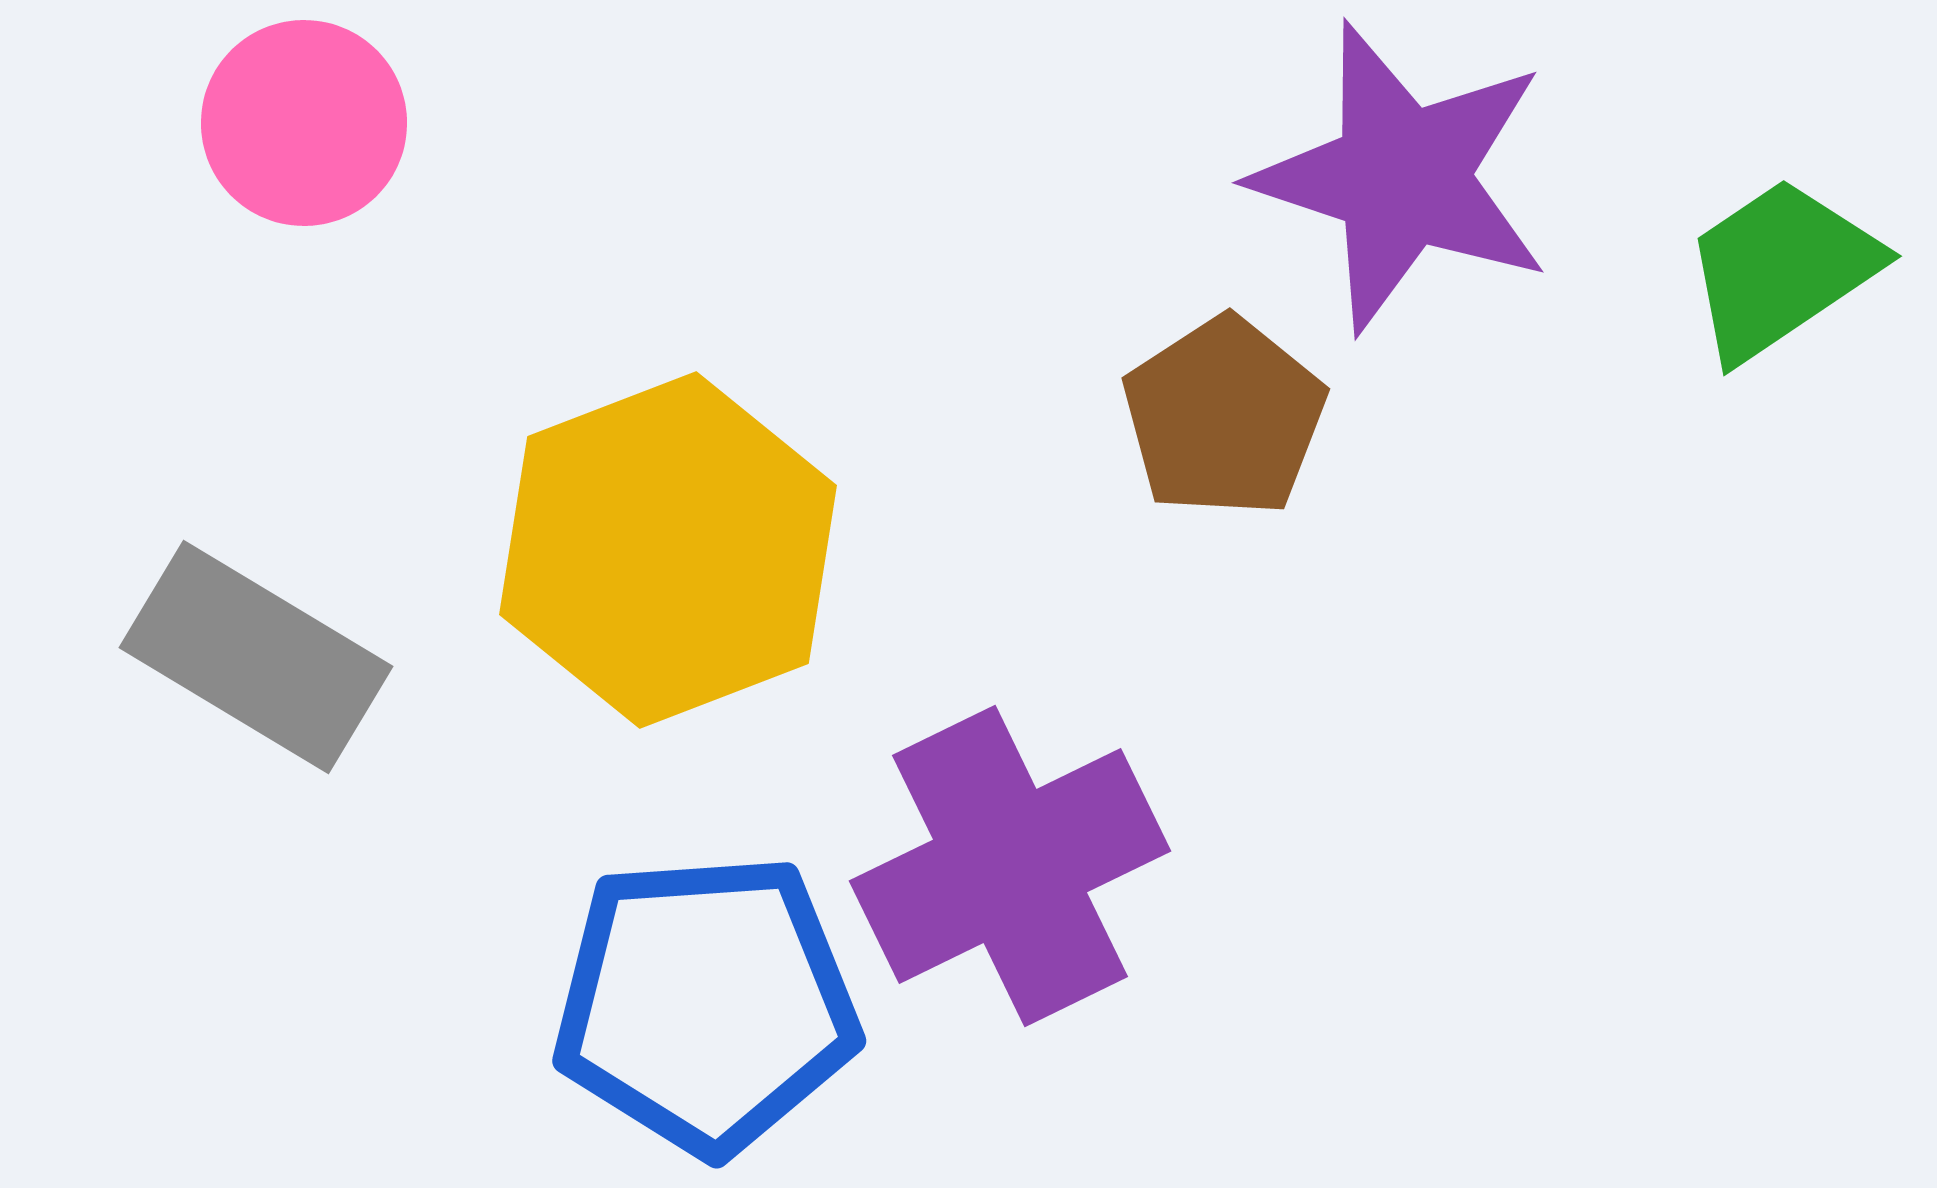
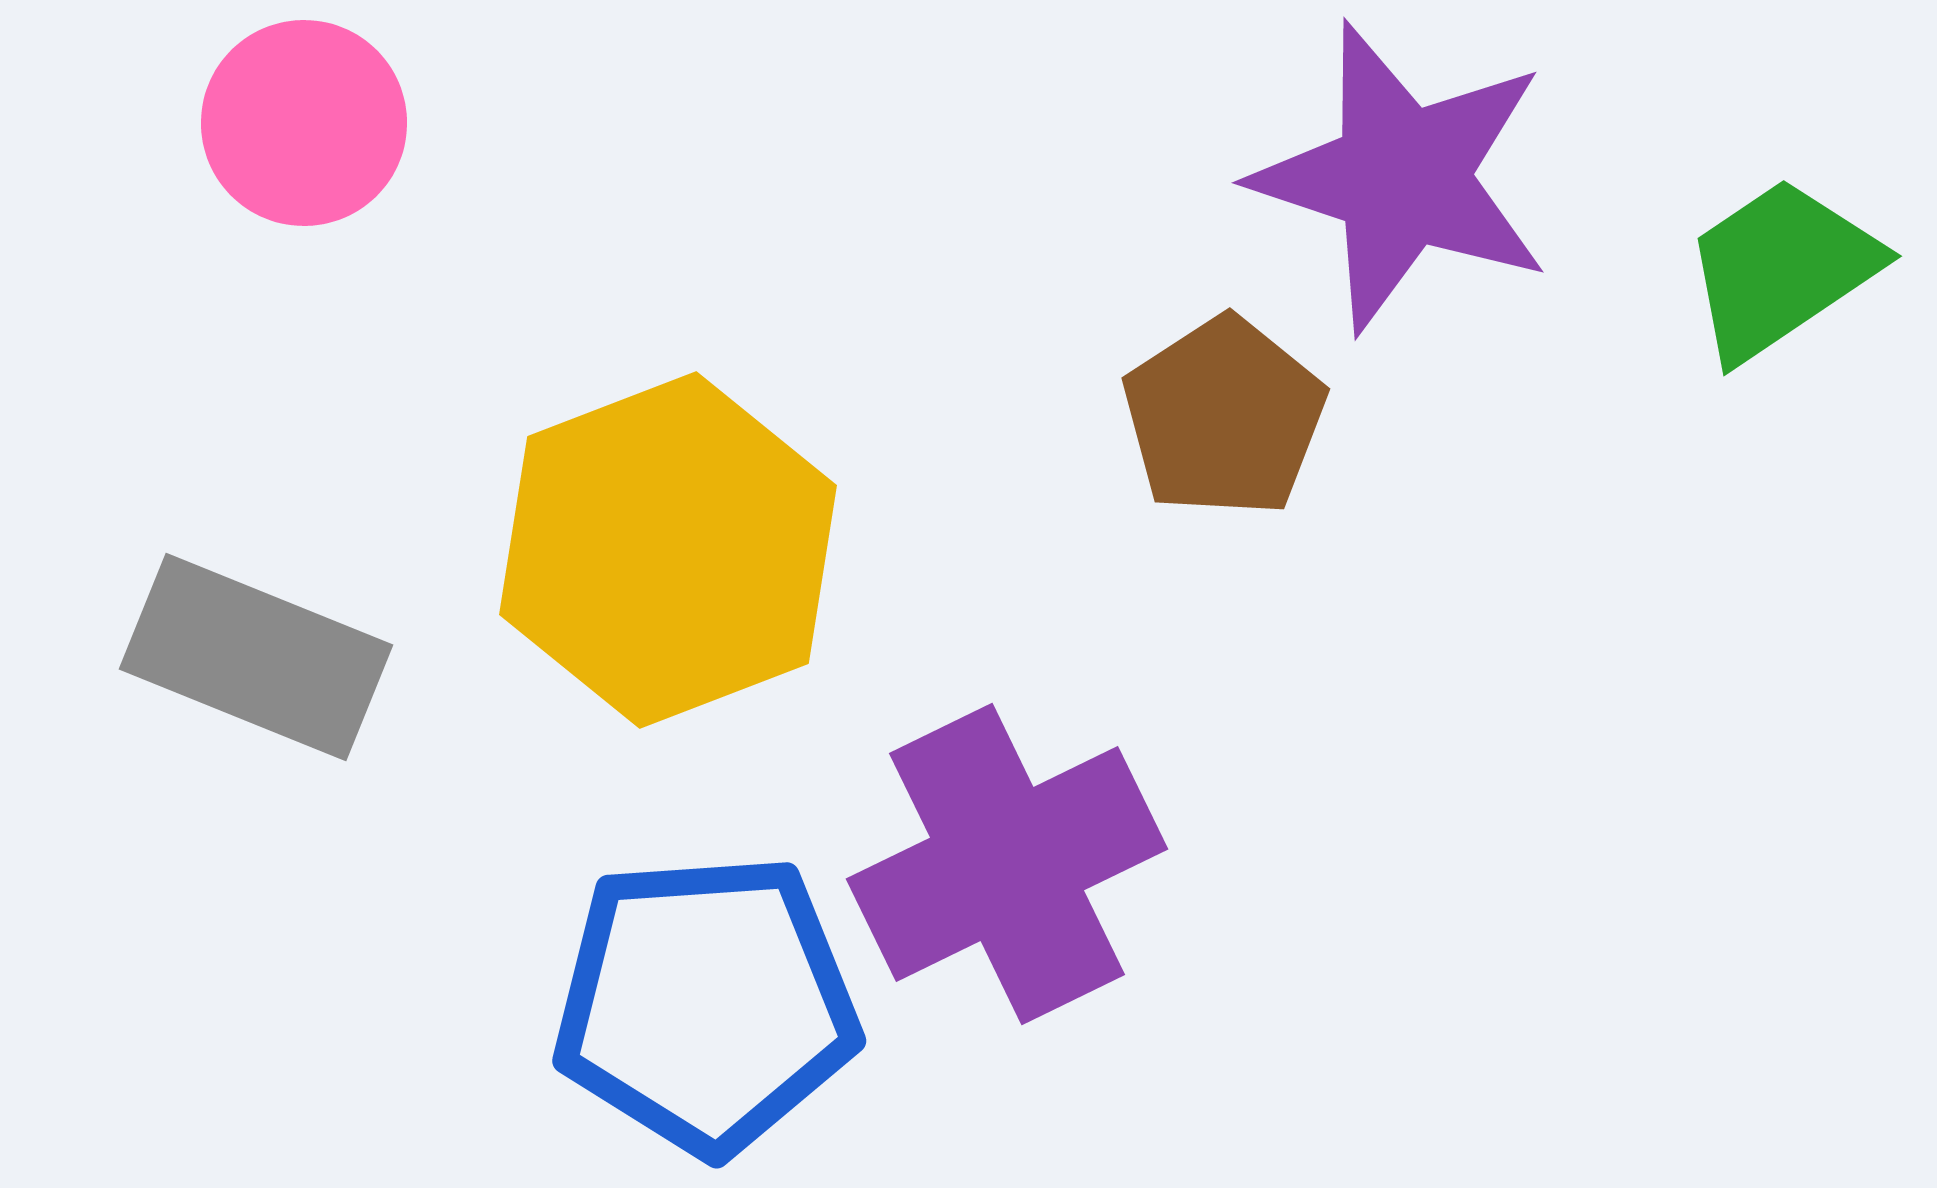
gray rectangle: rotated 9 degrees counterclockwise
purple cross: moved 3 px left, 2 px up
